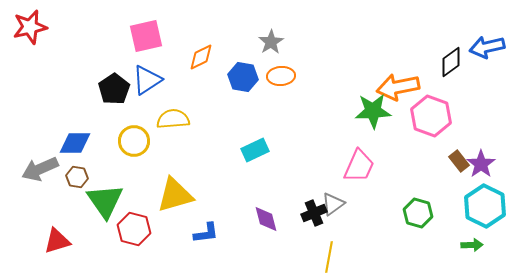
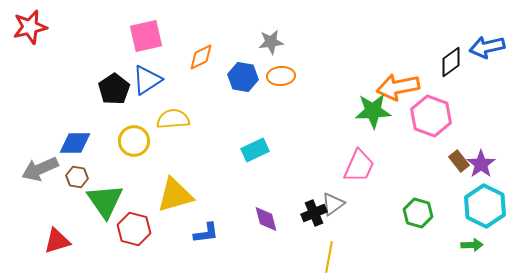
gray star: rotated 25 degrees clockwise
